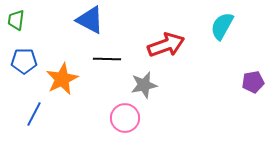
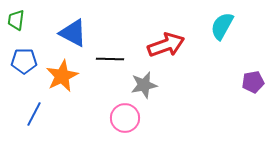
blue triangle: moved 17 px left, 13 px down
black line: moved 3 px right
orange star: moved 3 px up
